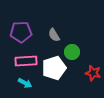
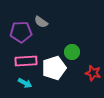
gray semicircle: moved 13 px left, 13 px up; rotated 24 degrees counterclockwise
